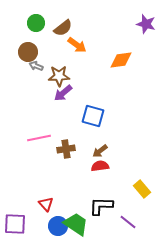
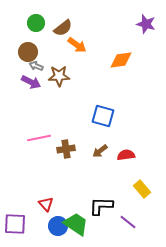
purple arrow: moved 32 px left, 11 px up; rotated 114 degrees counterclockwise
blue square: moved 10 px right
red semicircle: moved 26 px right, 11 px up
